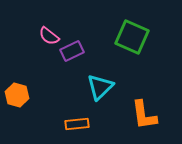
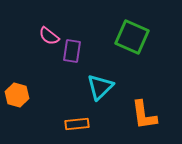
purple rectangle: rotated 55 degrees counterclockwise
